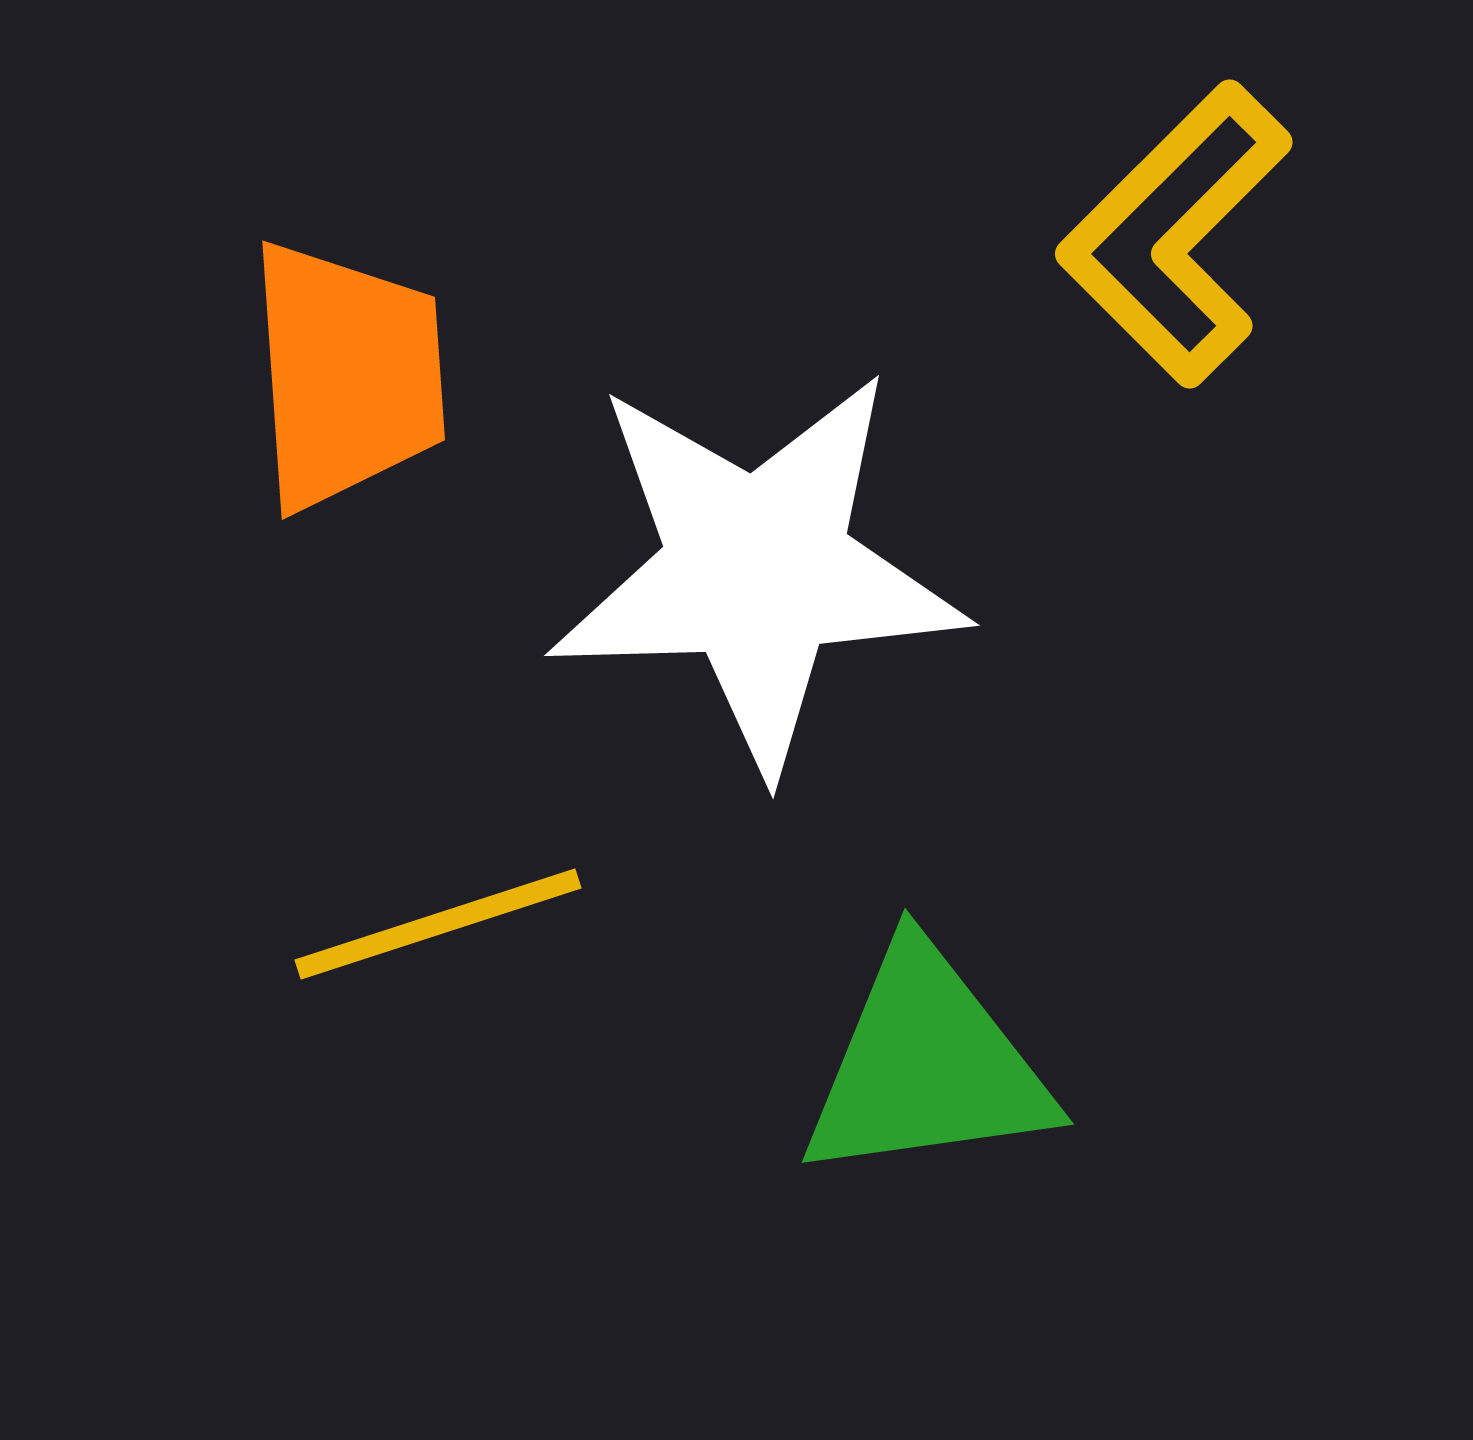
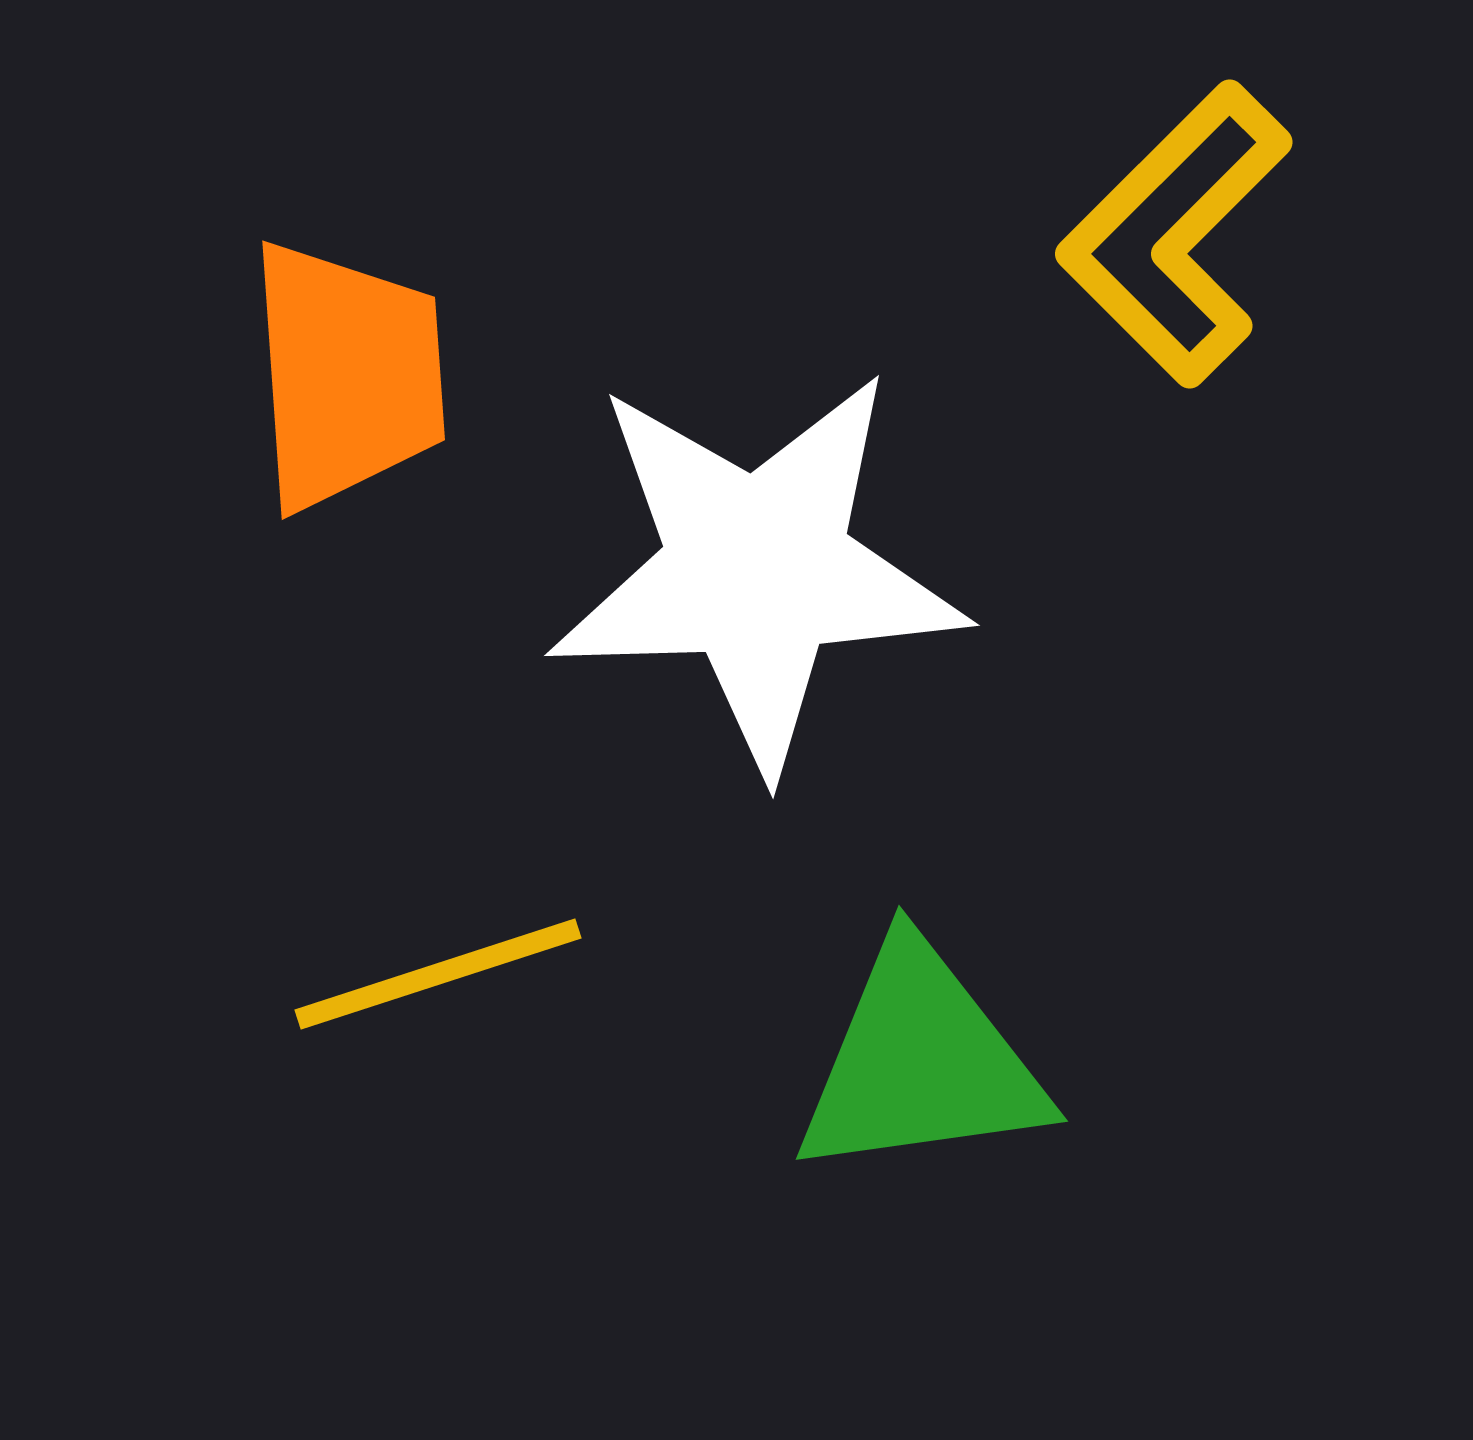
yellow line: moved 50 px down
green triangle: moved 6 px left, 3 px up
